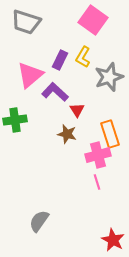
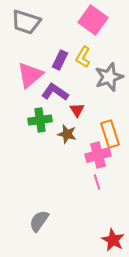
purple L-shape: rotated 8 degrees counterclockwise
green cross: moved 25 px right
